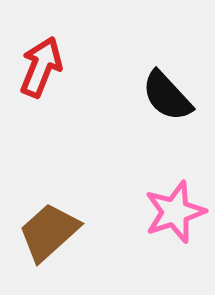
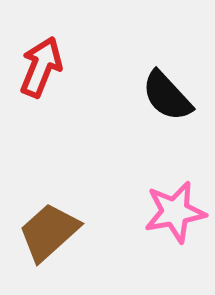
pink star: rotated 8 degrees clockwise
